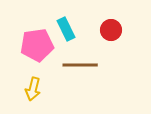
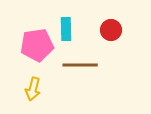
cyan rectangle: rotated 25 degrees clockwise
